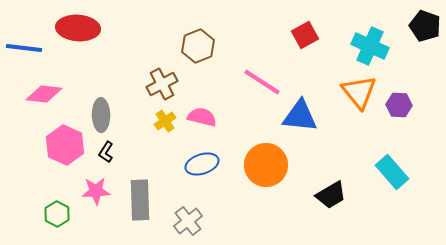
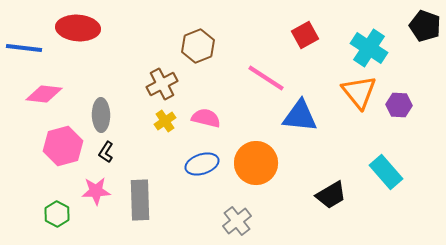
cyan cross: moved 1 px left, 2 px down; rotated 9 degrees clockwise
pink line: moved 4 px right, 4 px up
pink semicircle: moved 4 px right, 1 px down
pink hexagon: moved 2 px left, 1 px down; rotated 21 degrees clockwise
orange circle: moved 10 px left, 2 px up
cyan rectangle: moved 6 px left
gray cross: moved 49 px right
